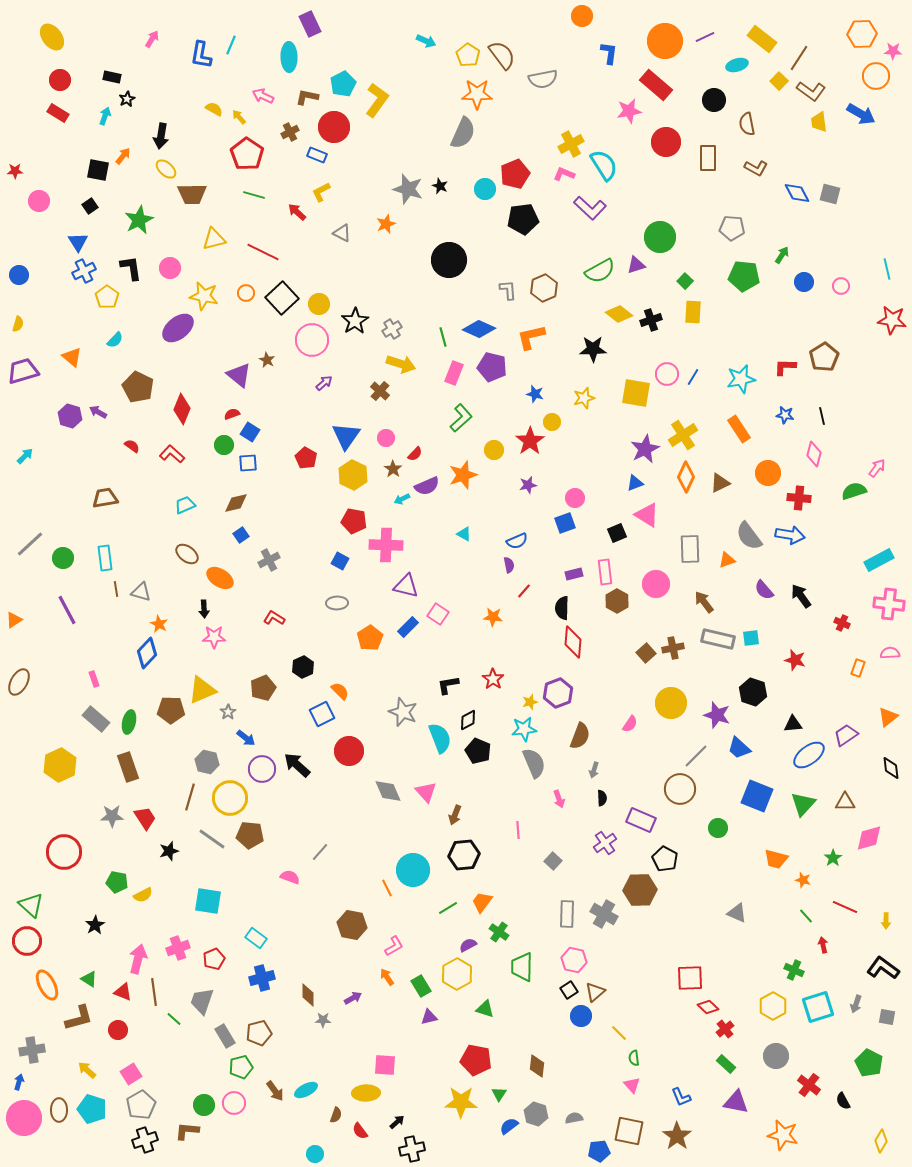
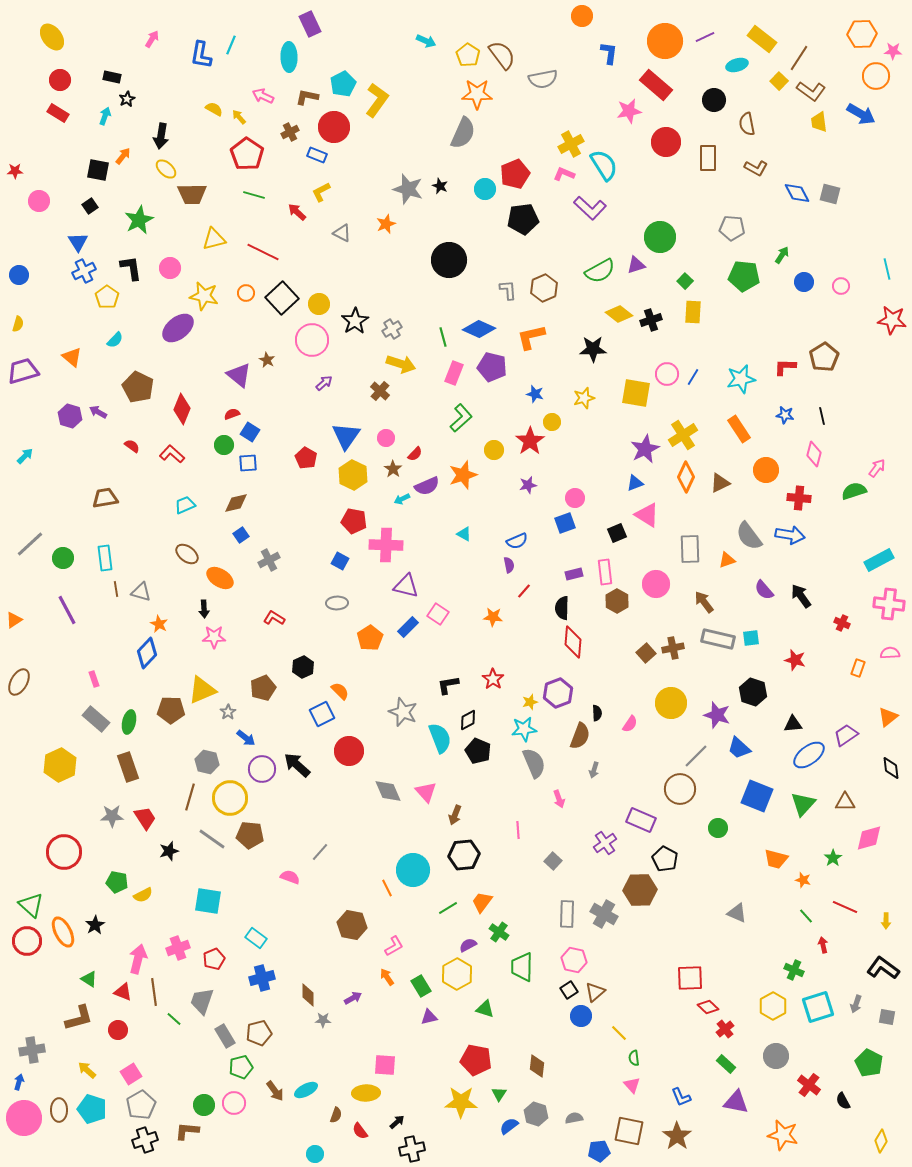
orange circle at (768, 473): moved 2 px left, 3 px up
black semicircle at (602, 798): moved 5 px left, 85 px up
orange ellipse at (47, 985): moved 16 px right, 53 px up
